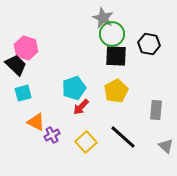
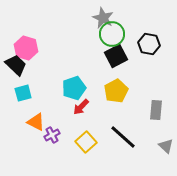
black square: rotated 30 degrees counterclockwise
